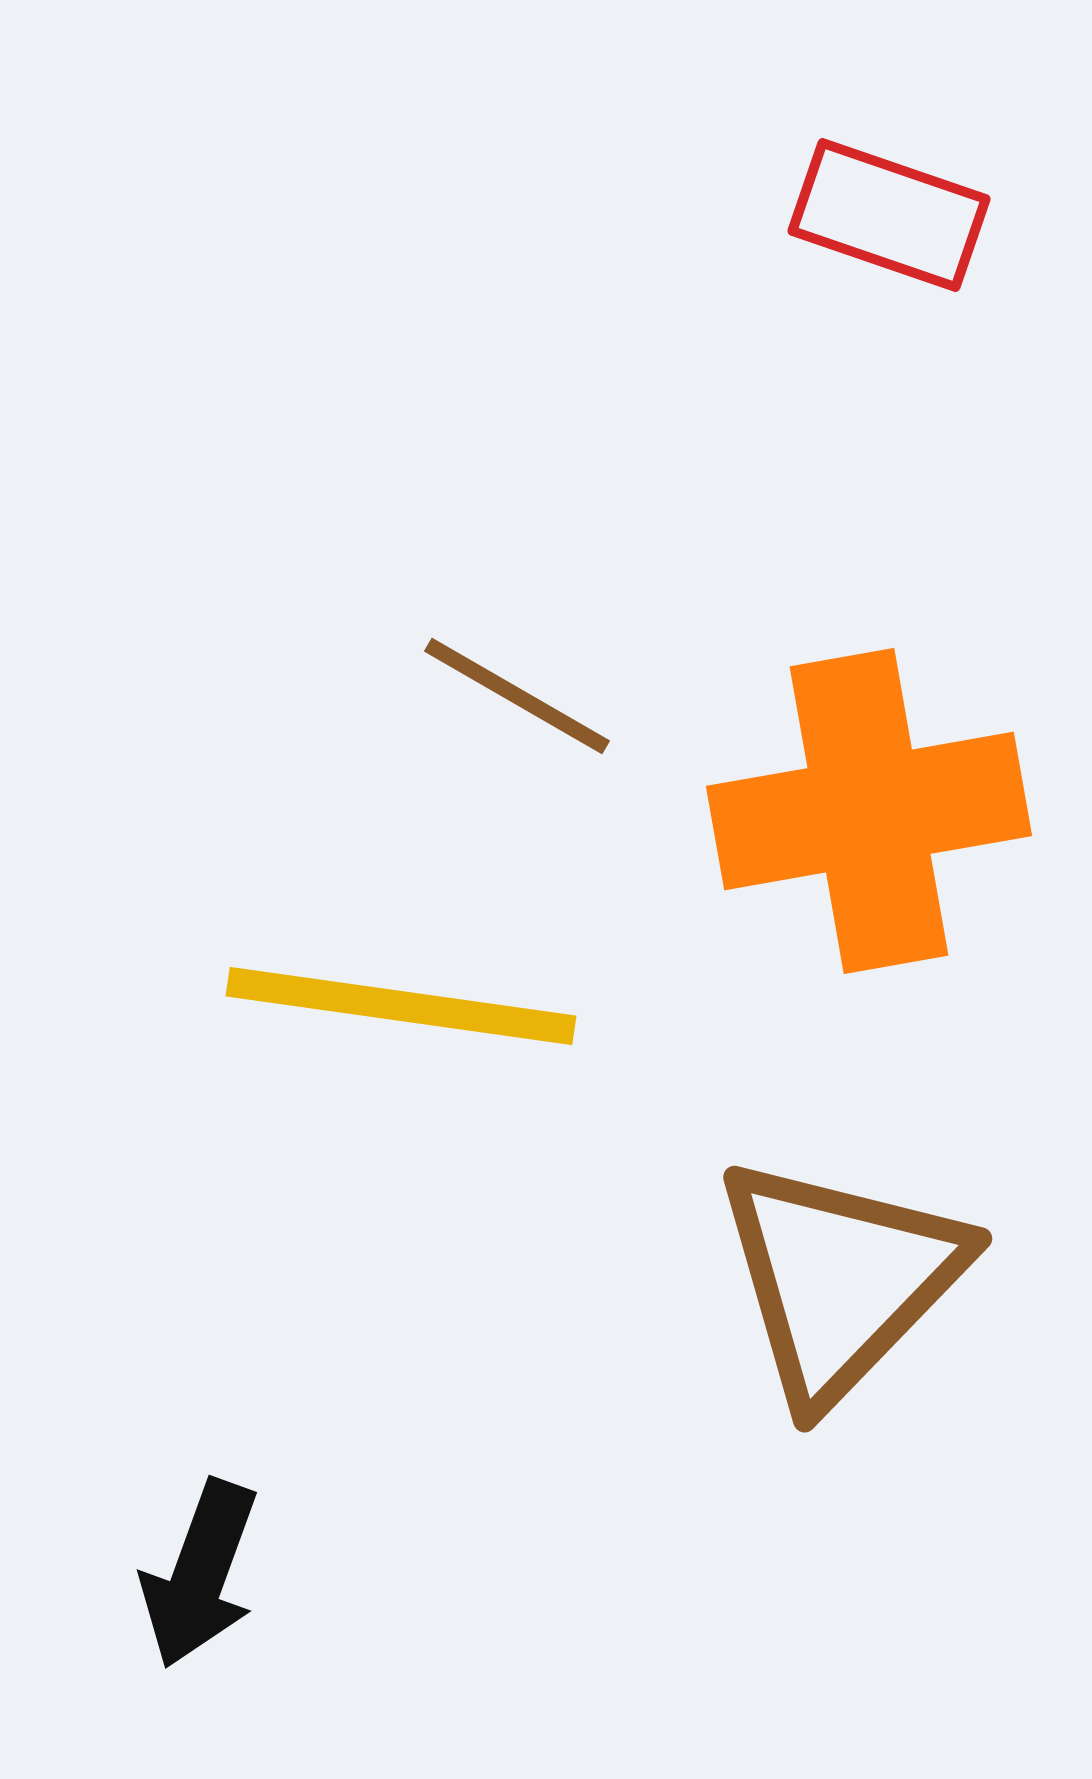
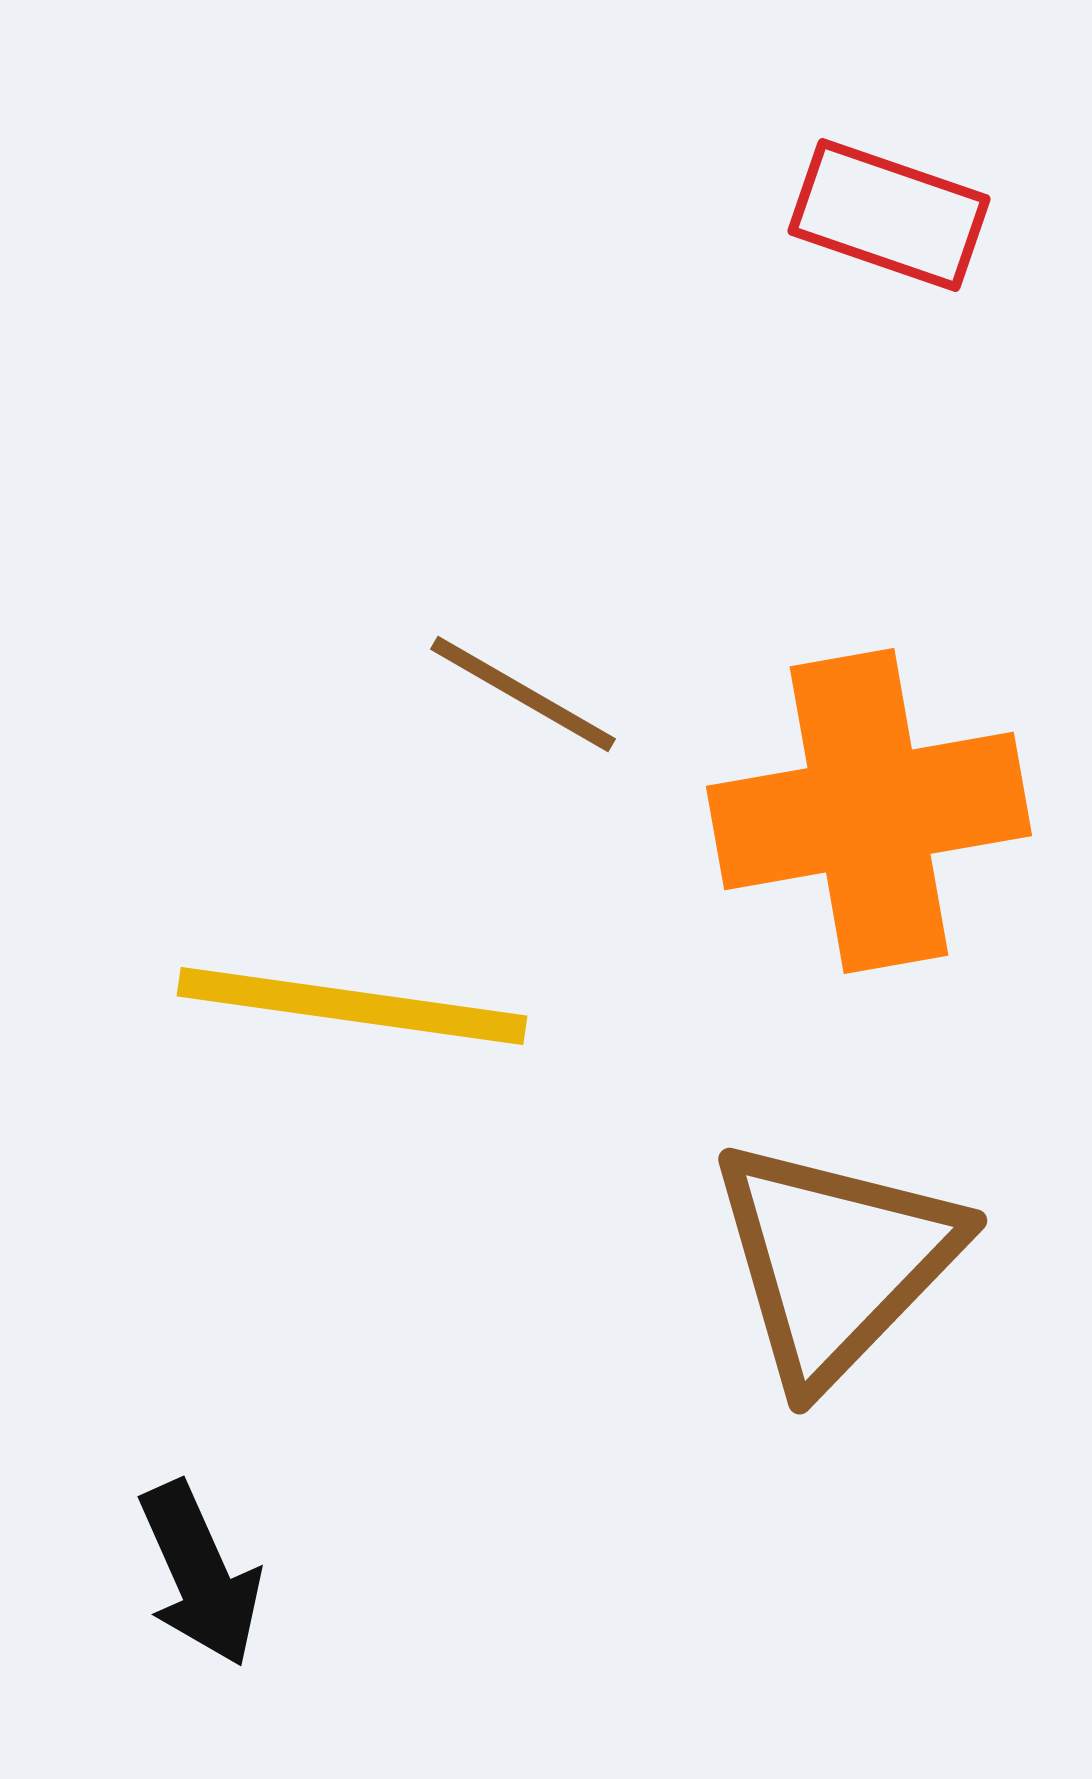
brown line: moved 6 px right, 2 px up
yellow line: moved 49 px left
brown triangle: moved 5 px left, 18 px up
black arrow: rotated 44 degrees counterclockwise
